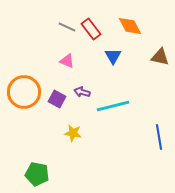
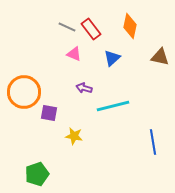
orange diamond: rotated 40 degrees clockwise
blue triangle: moved 1 px left, 2 px down; rotated 18 degrees clockwise
pink triangle: moved 7 px right, 7 px up
purple arrow: moved 2 px right, 4 px up
purple square: moved 8 px left, 14 px down; rotated 18 degrees counterclockwise
yellow star: moved 1 px right, 3 px down
blue line: moved 6 px left, 5 px down
green pentagon: rotated 30 degrees counterclockwise
